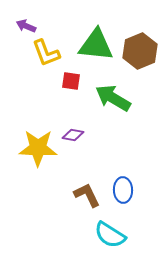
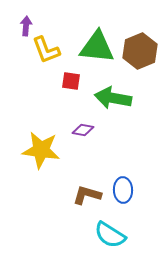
purple arrow: rotated 72 degrees clockwise
green triangle: moved 1 px right, 2 px down
yellow L-shape: moved 3 px up
green arrow: rotated 21 degrees counterclockwise
purple diamond: moved 10 px right, 5 px up
yellow star: moved 3 px right, 2 px down; rotated 6 degrees clockwise
brown L-shape: rotated 48 degrees counterclockwise
